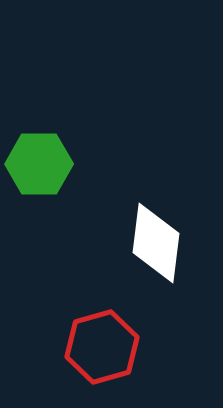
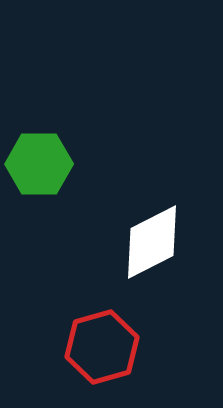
white diamond: moved 4 px left, 1 px up; rotated 56 degrees clockwise
